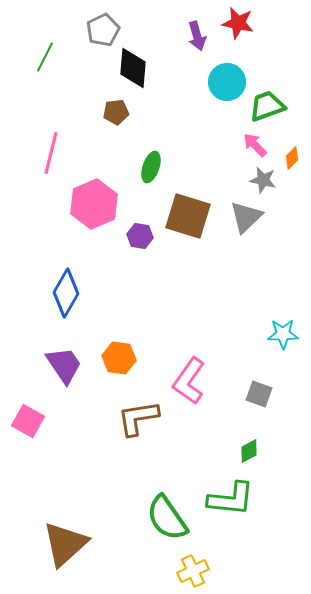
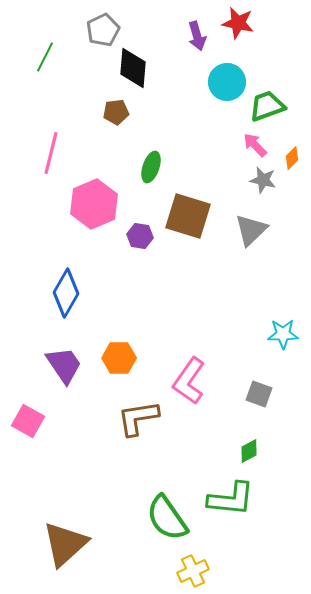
gray triangle: moved 5 px right, 13 px down
orange hexagon: rotated 8 degrees counterclockwise
